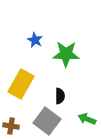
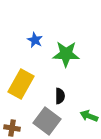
green arrow: moved 2 px right, 3 px up
brown cross: moved 1 px right, 2 px down
